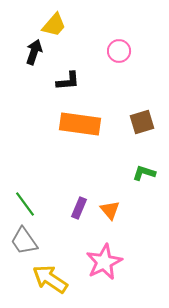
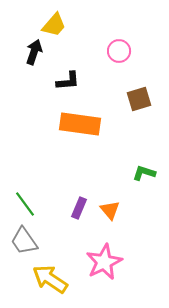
brown square: moved 3 px left, 23 px up
